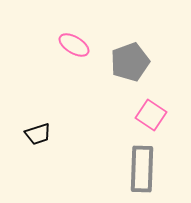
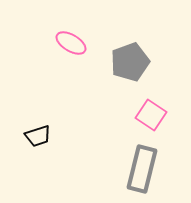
pink ellipse: moved 3 px left, 2 px up
black trapezoid: moved 2 px down
gray rectangle: rotated 12 degrees clockwise
